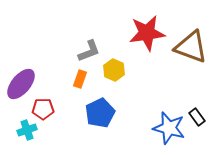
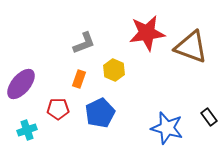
gray L-shape: moved 5 px left, 8 px up
orange rectangle: moved 1 px left
red pentagon: moved 15 px right
black rectangle: moved 12 px right
blue star: moved 2 px left
